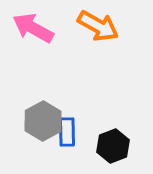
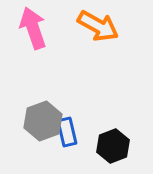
pink arrow: rotated 42 degrees clockwise
gray hexagon: rotated 9 degrees clockwise
blue rectangle: rotated 12 degrees counterclockwise
